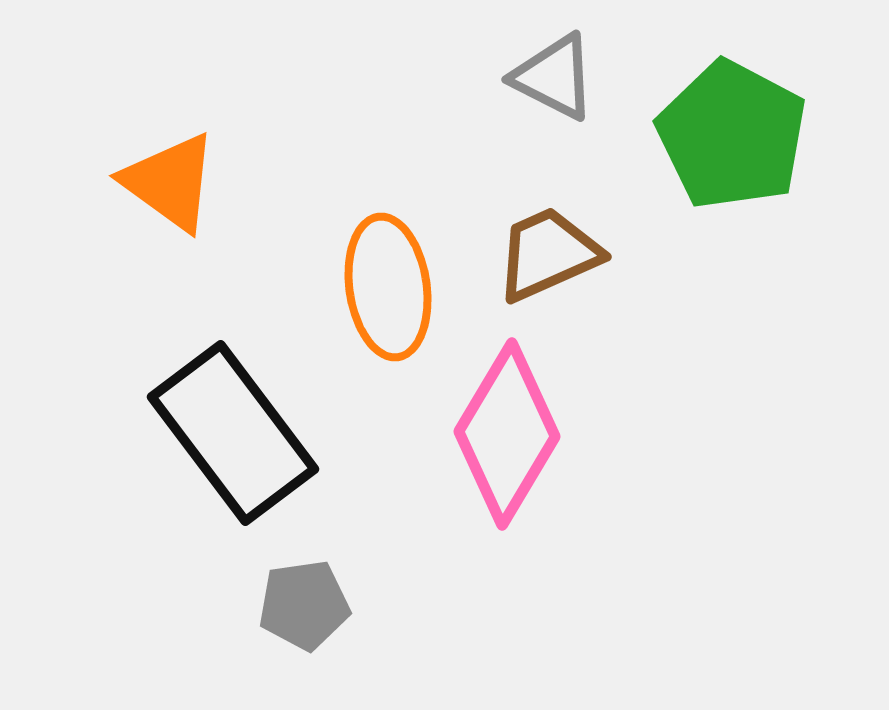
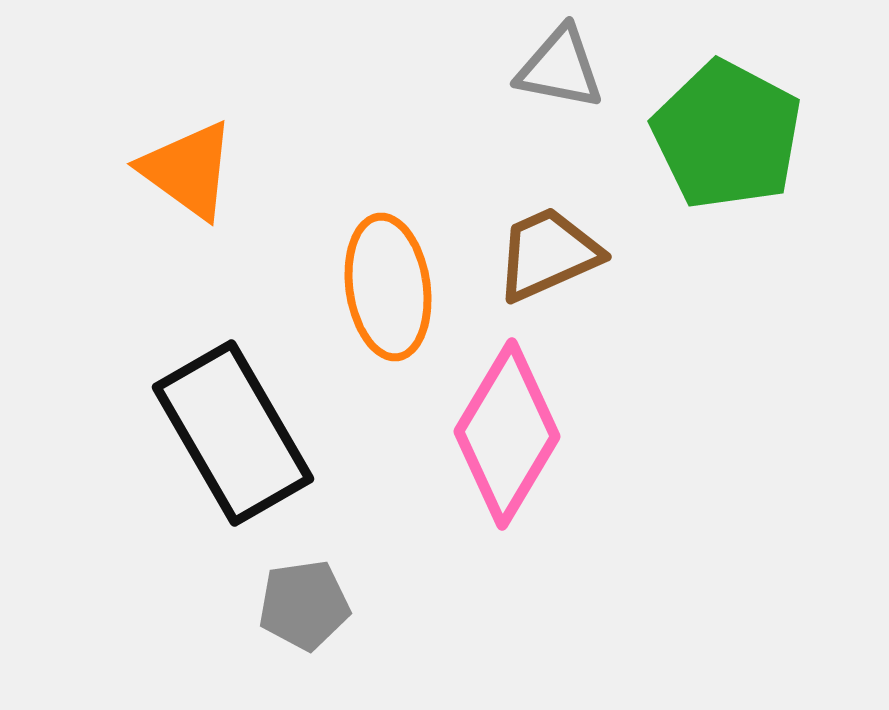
gray triangle: moved 6 px right, 9 px up; rotated 16 degrees counterclockwise
green pentagon: moved 5 px left
orange triangle: moved 18 px right, 12 px up
black rectangle: rotated 7 degrees clockwise
